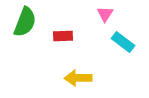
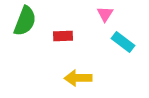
green semicircle: moved 1 px up
